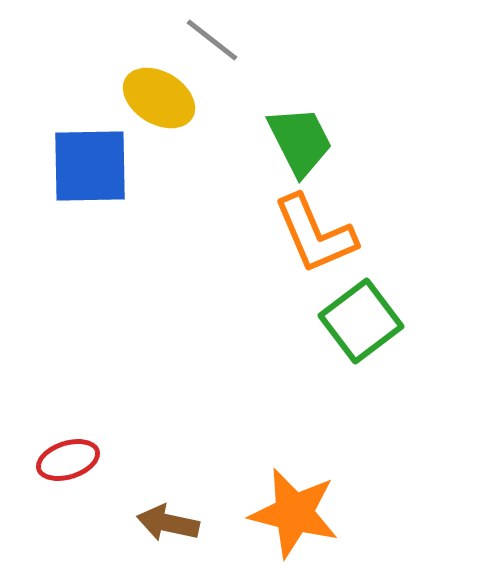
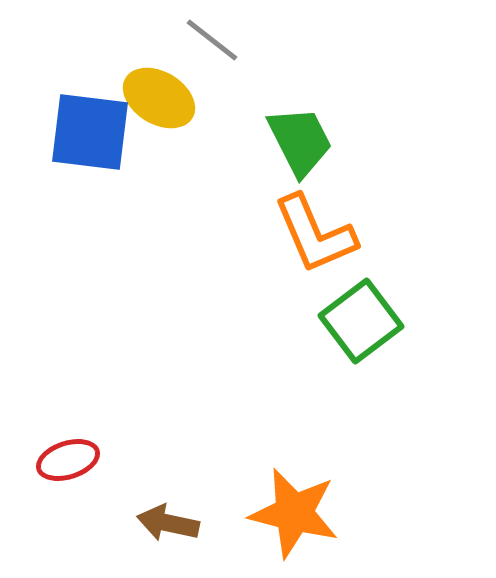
blue square: moved 34 px up; rotated 8 degrees clockwise
